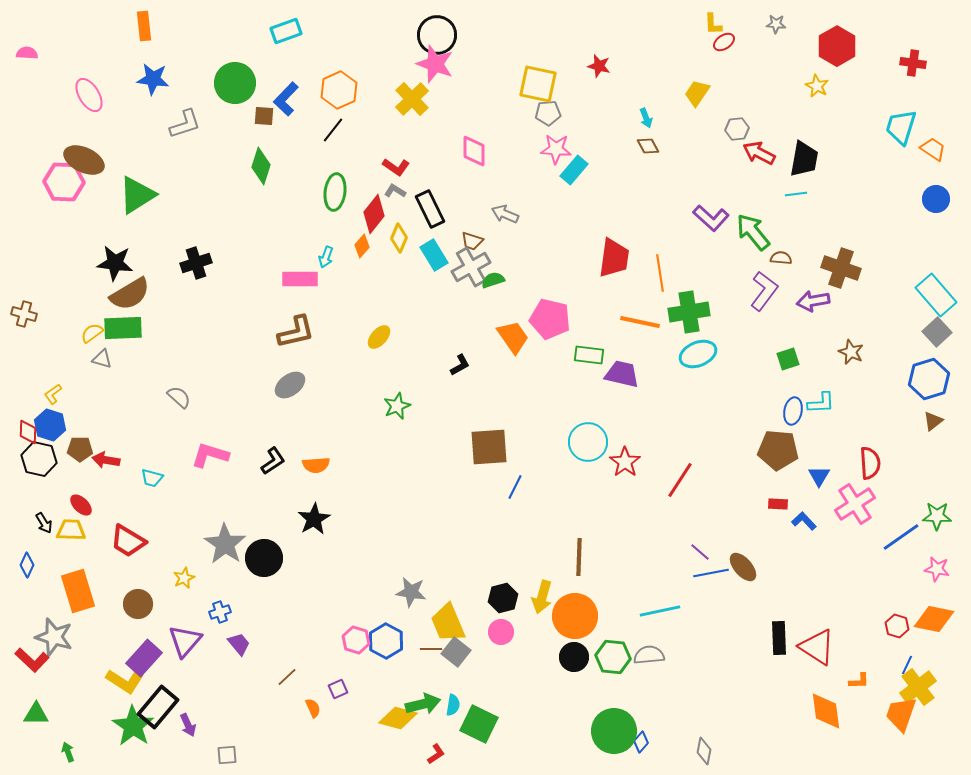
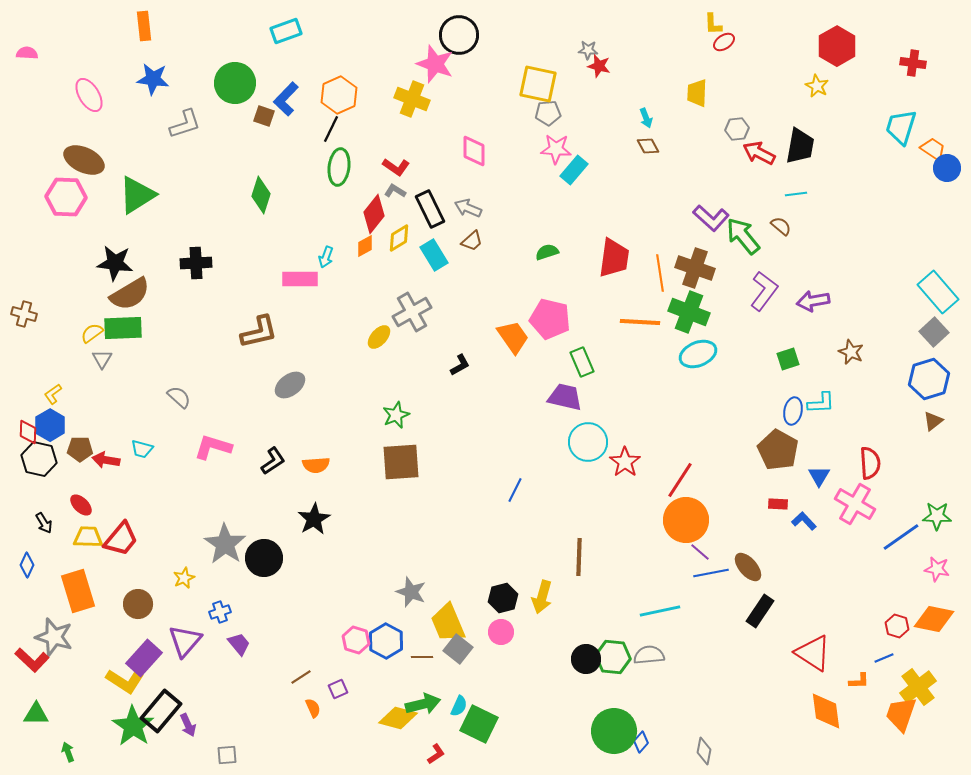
gray star at (776, 24): moved 188 px left, 26 px down
black circle at (437, 35): moved 22 px right
orange hexagon at (339, 90): moved 5 px down
yellow trapezoid at (697, 93): rotated 32 degrees counterclockwise
yellow cross at (412, 99): rotated 24 degrees counterclockwise
brown square at (264, 116): rotated 15 degrees clockwise
black line at (333, 130): moved 2 px left, 1 px up; rotated 12 degrees counterclockwise
black trapezoid at (804, 159): moved 4 px left, 13 px up
green diamond at (261, 166): moved 29 px down
pink hexagon at (64, 182): moved 2 px right, 15 px down
green ellipse at (335, 192): moved 4 px right, 25 px up
blue circle at (936, 199): moved 11 px right, 31 px up
gray arrow at (505, 214): moved 37 px left, 6 px up
green arrow at (753, 232): moved 10 px left, 4 px down
yellow diamond at (399, 238): rotated 36 degrees clockwise
brown trapezoid at (472, 241): rotated 60 degrees counterclockwise
orange diamond at (362, 246): moved 3 px right; rotated 20 degrees clockwise
brown semicircle at (781, 258): moved 32 px up; rotated 35 degrees clockwise
black cross at (196, 263): rotated 16 degrees clockwise
gray cross at (471, 267): moved 59 px left, 45 px down
brown cross at (841, 268): moved 146 px left
green semicircle at (493, 280): moved 54 px right, 28 px up
cyan rectangle at (936, 295): moved 2 px right, 3 px up
green cross at (689, 312): rotated 30 degrees clockwise
orange line at (640, 322): rotated 9 degrees counterclockwise
brown L-shape at (296, 332): moved 37 px left
gray square at (937, 332): moved 3 px left
green rectangle at (589, 355): moved 7 px left, 7 px down; rotated 60 degrees clockwise
gray triangle at (102, 359): rotated 45 degrees clockwise
purple trapezoid at (622, 374): moved 57 px left, 23 px down
green star at (397, 406): moved 1 px left, 9 px down
blue hexagon at (50, 425): rotated 12 degrees clockwise
brown square at (489, 447): moved 88 px left, 15 px down
brown pentagon at (778, 450): rotated 24 degrees clockwise
pink L-shape at (210, 455): moved 3 px right, 8 px up
cyan trapezoid at (152, 478): moved 10 px left, 29 px up
blue line at (515, 487): moved 3 px down
pink cross at (855, 504): rotated 27 degrees counterclockwise
yellow trapezoid at (71, 530): moved 17 px right, 7 px down
red trapezoid at (128, 541): moved 7 px left, 2 px up; rotated 81 degrees counterclockwise
brown ellipse at (743, 567): moved 5 px right
gray star at (411, 592): rotated 12 degrees clockwise
orange circle at (575, 616): moved 111 px right, 96 px up
black rectangle at (779, 638): moved 19 px left, 27 px up; rotated 36 degrees clockwise
red triangle at (817, 647): moved 4 px left, 6 px down
brown line at (431, 649): moved 9 px left, 8 px down
gray square at (456, 652): moved 2 px right, 3 px up
black circle at (574, 657): moved 12 px right, 2 px down
blue line at (907, 665): moved 23 px left, 7 px up; rotated 42 degrees clockwise
brown line at (287, 677): moved 14 px right; rotated 10 degrees clockwise
cyan semicircle at (453, 705): moved 6 px right, 1 px down; rotated 15 degrees clockwise
black rectangle at (158, 707): moved 3 px right, 4 px down
